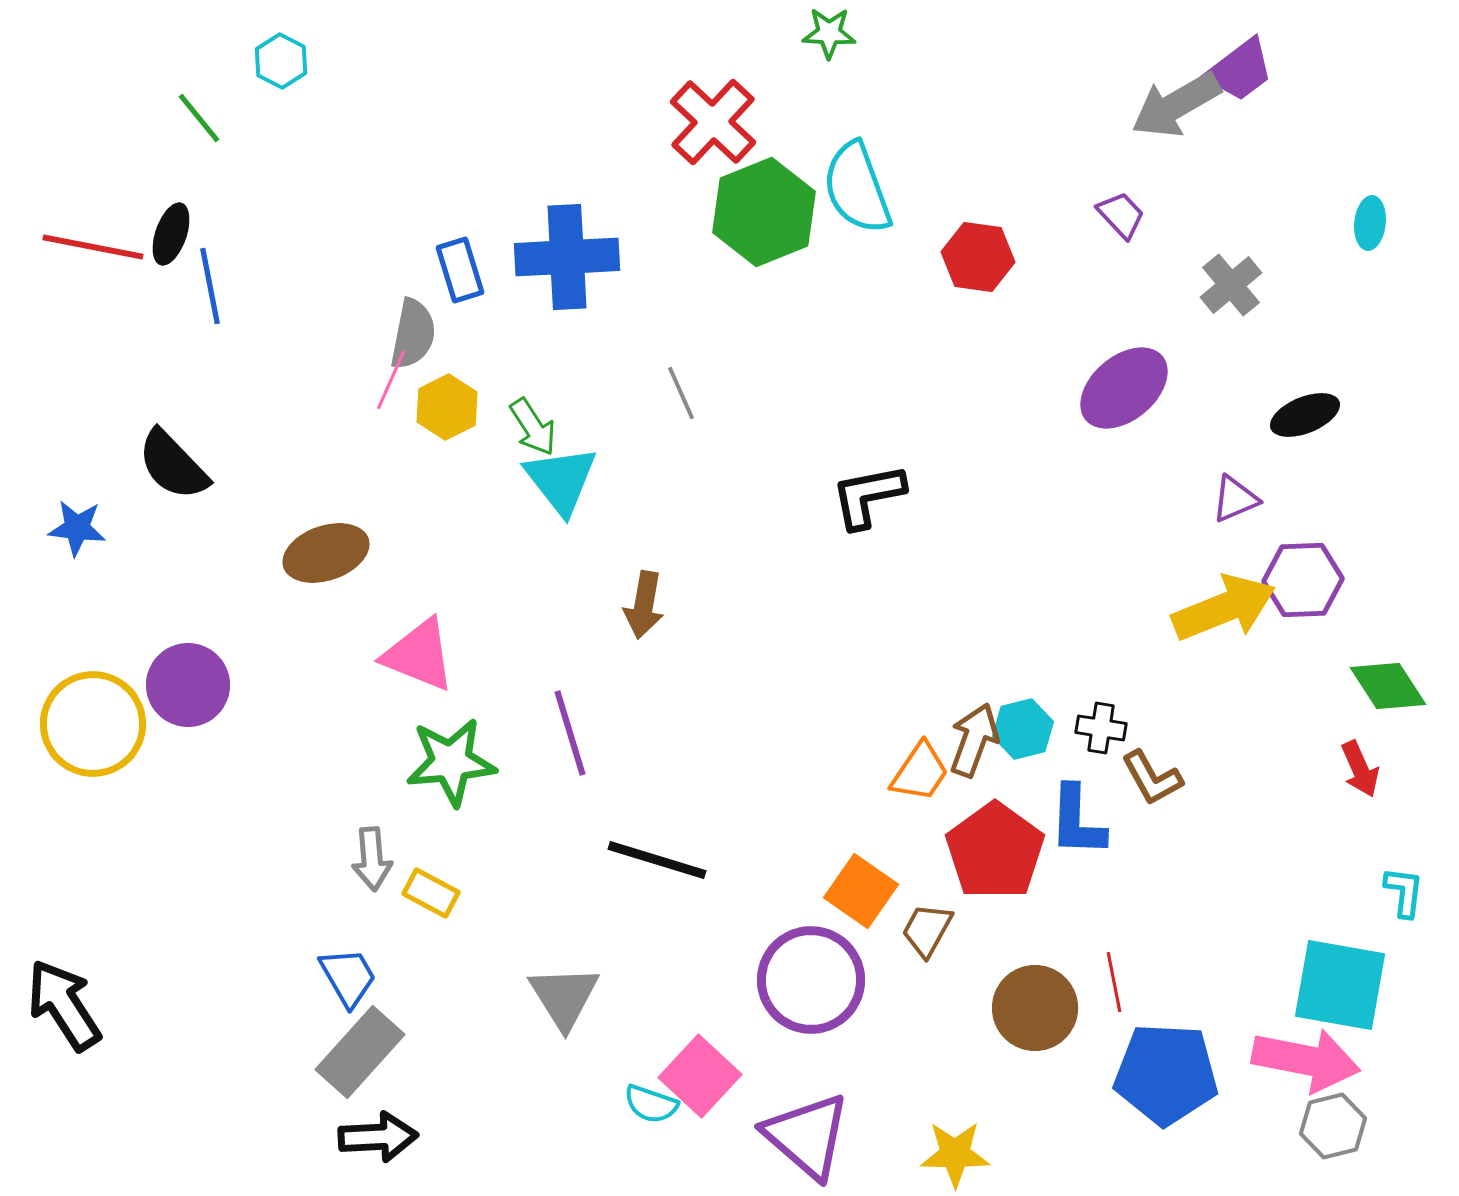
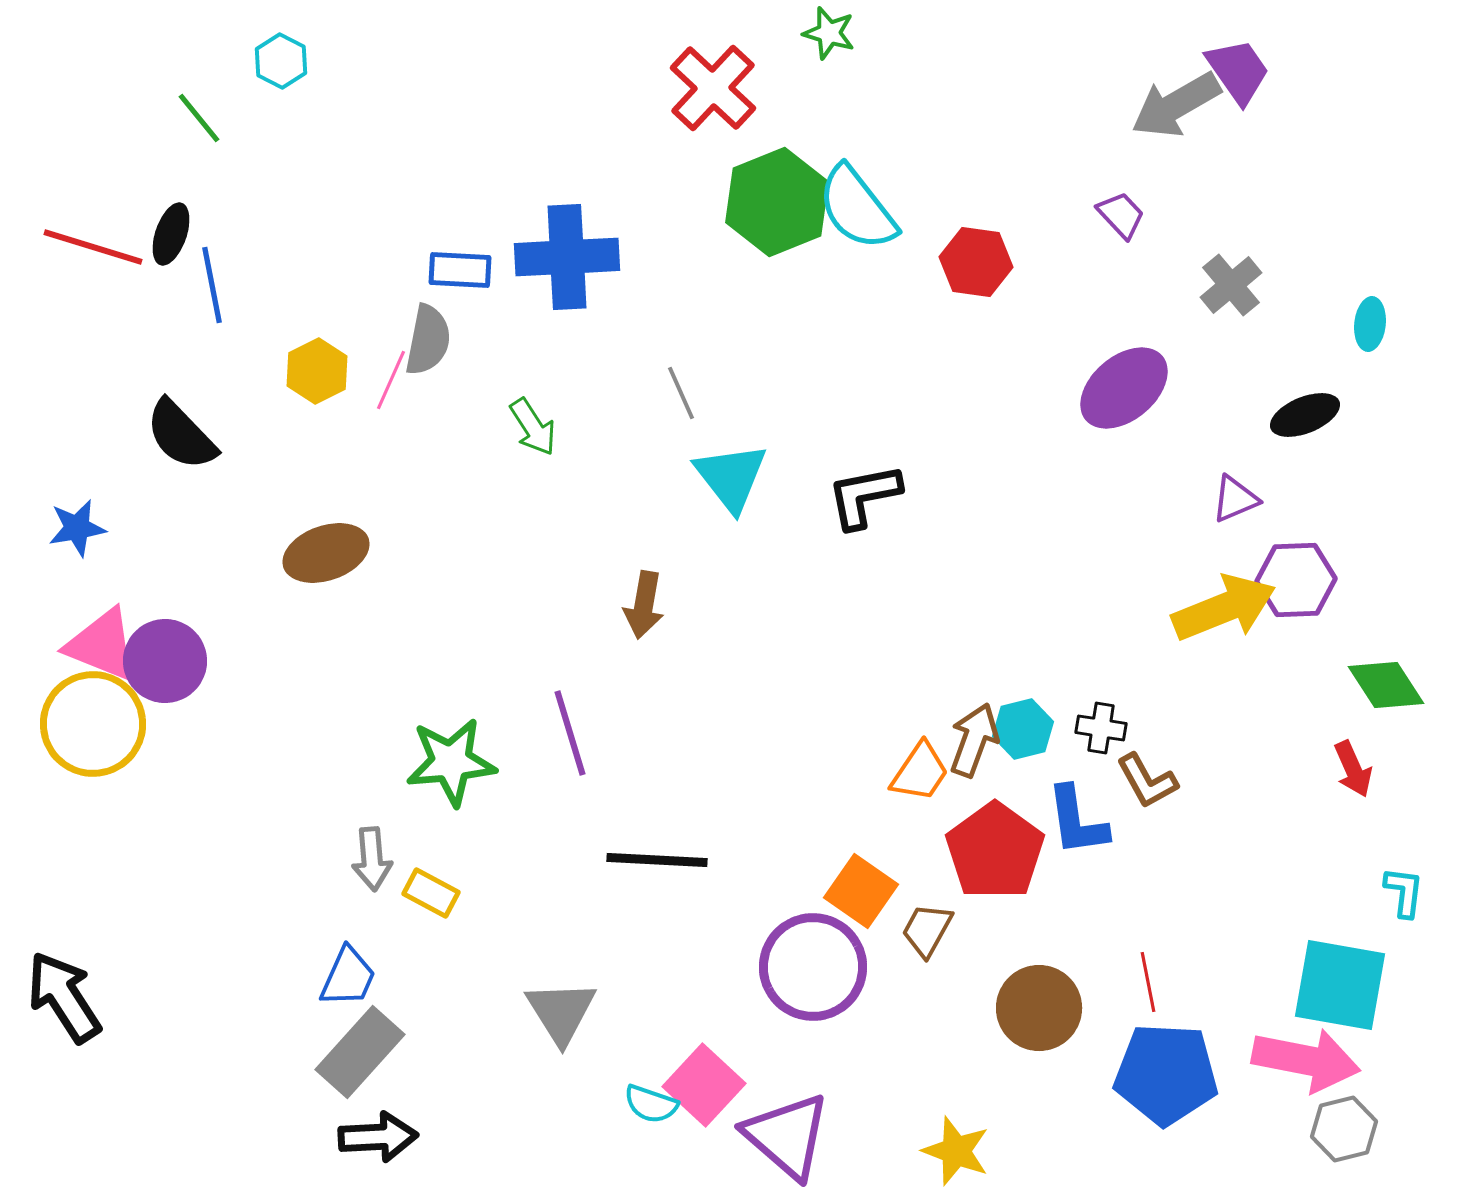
green star at (829, 33): rotated 14 degrees clockwise
purple trapezoid at (1240, 70): moved 2 px left, 1 px down; rotated 88 degrees counterclockwise
red cross at (713, 122): moved 34 px up
cyan semicircle at (857, 188): moved 20 px down; rotated 18 degrees counterclockwise
green hexagon at (764, 212): moved 13 px right, 10 px up
cyan ellipse at (1370, 223): moved 101 px down
red line at (93, 247): rotated 6 degrees clockwise
red hexagon at (978, 257): moved 2 px left, 5 px down
blue rectangle at (460, 270): rotated 70 degrees counterclockwise
blue line at (210, 286): moved 2 px right, 1 px up
gray semicircle at (413, 334): moved 15 px right, 6 px down
yellow hexagon at (447, 407): moved 130 px left, 36 px up
black semicircle at (173, 465): moved 8 px right, 30 px up
cyan triangle at (561, 480): moved 170 px right, 3 px up
black L-shape at (868, 496): moved 4 px left
blue star at (77, 528): rotated 16 degrees counterclockwise
purple hexagon at (1303, 580): moved 7 px left
pink triangle at (419, 655): moved 317 px left, 10 px up
purple circle at (188, 685): moved 23 px left, 24 px up
green diamond at (1388, 686): moved 2 px left, 1 px up
red arrow at (1360, 769): moved 7 px left
brown L-shape at (1152, 778): moved 5 px left, 3 px down
blue L-shape at (1077, 821): rotated 10 degrees counterclockwise
black line at (657, 860): rotated 14 degrees counterclockwise
blue trapezoid at (348, 977): rotated 54 degrees clockwise
purple circle at (811, 980): moved 2 px right, 13 px up
red line at (1114, 982): moved 34 px right
gray triangle at (564, 997): moved 3 px left, 15 px down
black arrow at (64, 1005): moved 8 px up
brown circle at (1035, 1008): moved 4 px right
pink square at (700, 1076): moved 4 px right, 9 px down
gray hexagon at (1333, 1126): moved 11 px right, 3 px down
purple triangle at (807, 1136): moved 20 px left
yellow star at (955, 1154): moved 1 px right, 3 px up; rotated 20 degrees clockwise
